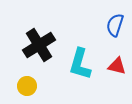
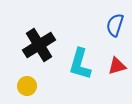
red triangle: rotated 30 degrees counterclockwise
